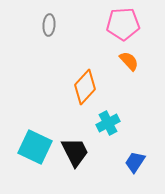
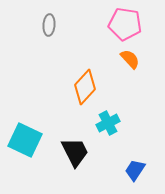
pink pentagon: moved 2 px right; rotated 12 degrees clockwise
orange semicircle: moved 1 px right, 2 px up
cyan square: moved 10 px left, 7 px up
blue trapezoid: moved 8 px down
